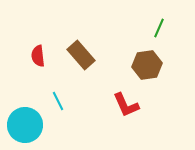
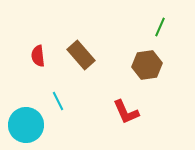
green line: moved 1 px right, 1 px up
red L-shape: moved 7 px down
cyan circle: moved 1 px right
